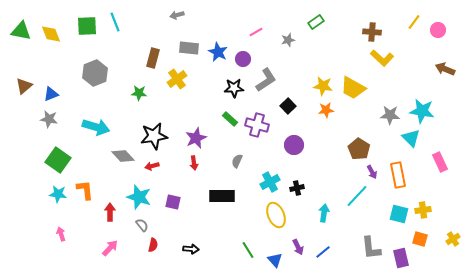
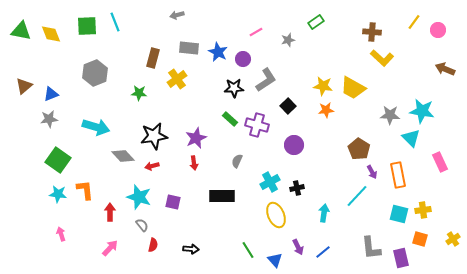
gray star at (49, 119): rotated 18 degrees counterclockwise
